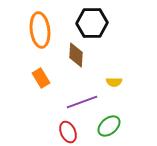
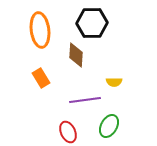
purple line: moved 3 px right, 2 px up; rotated 12 degrees clockwise
green ellipse: rotated 20 degrees counterclockwise
